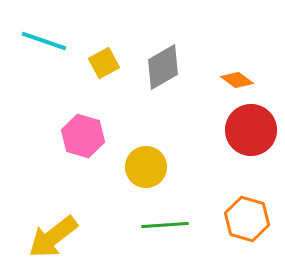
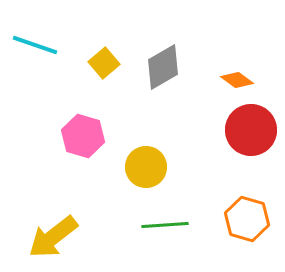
cyan line: moved 9 px left, 4 px down
yellow square: rotated 12 degrees counterclockwise
